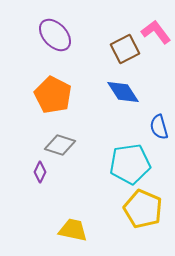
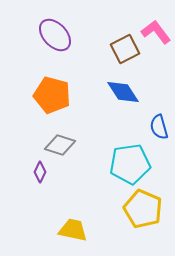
orange pentagon: moved 1 px left; rotated 12 degrees counterclockwise
